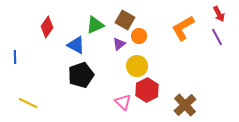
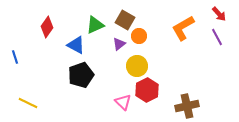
red arrow: rotated 14 degrees counterclockwise
blue line: rotated 16 degrees counterclockwise
brown cross: moved 2 px right, 1 px down; rotated 30 degrees clockwise
